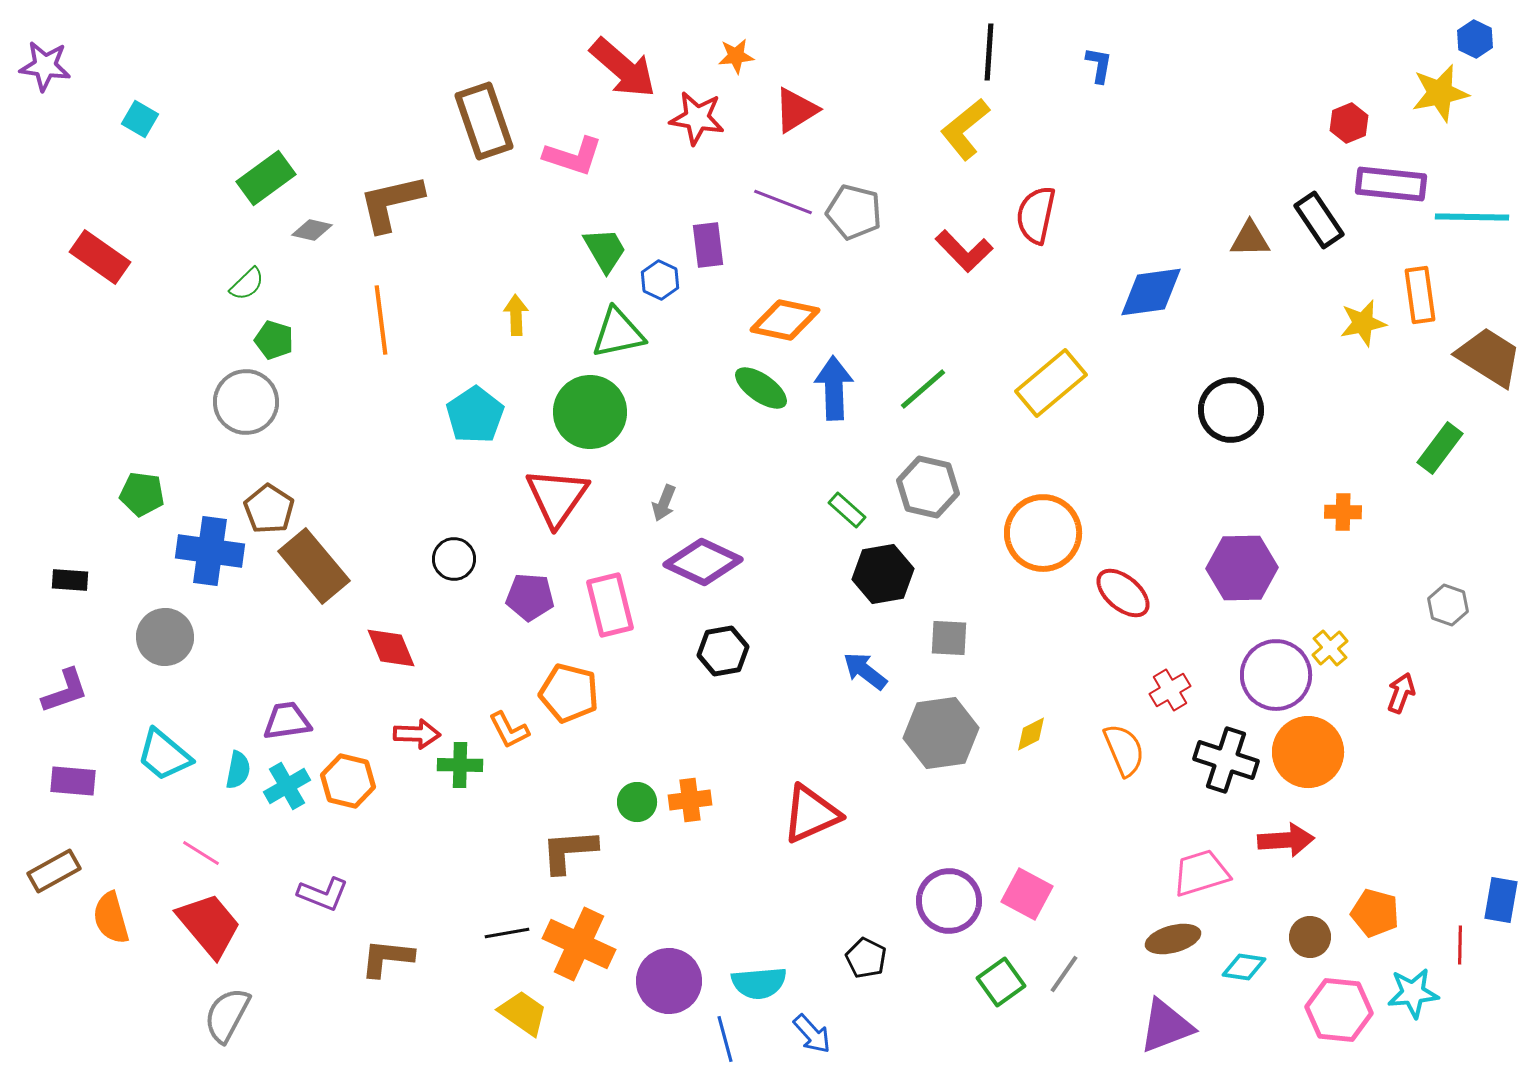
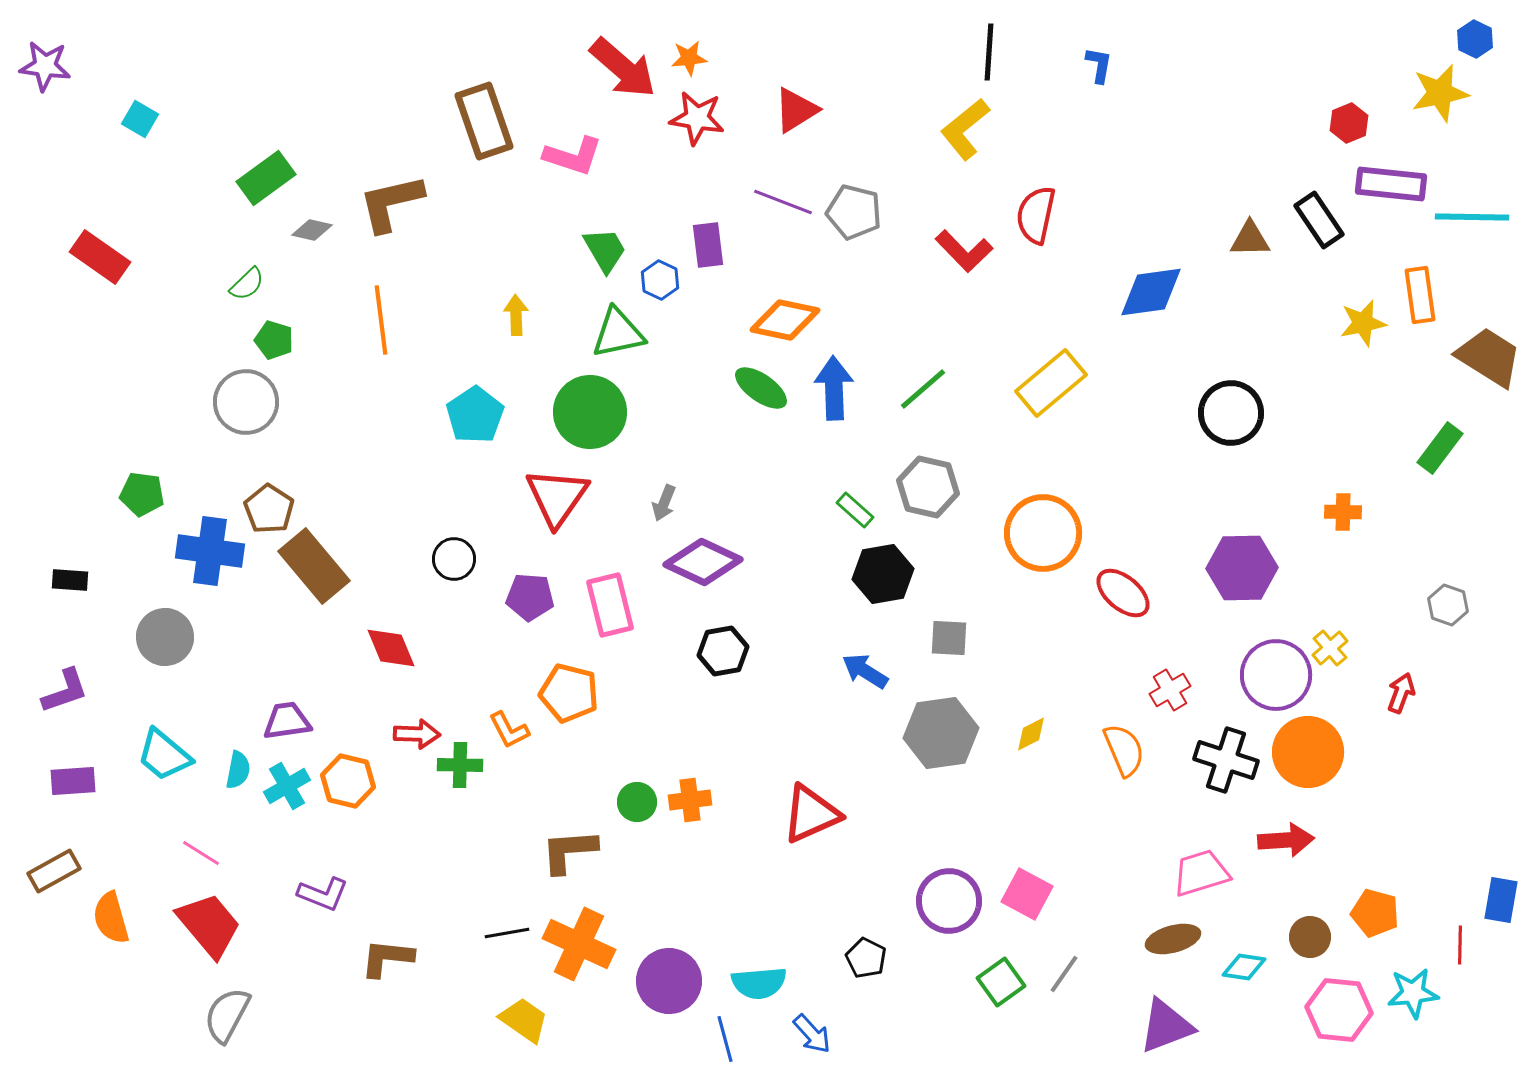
orange star at (736, 56): moved 47 px left, 2 px down
black circle at (1231, 410): moved 3 px down
green rectangle at (847, 510): moved 8 px right
blue arrow at (865, 671): rotated 6 degrees counterclockwise
purple rectangle at (73, 781): rotated 9 degrees counterclockwise
yellow trapezoid at (523, 1013): moved 1 px right, 7 px down
